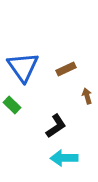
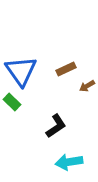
blue triangle: moved 2 px left, 4 px down
brown arrow: moved 10 px up; rotated 105 degrees counterclockwise
green rectangle: moved 3 px up
cyan arrow: moved 5 px right, 4 px down; rotated 8 degrees counterclockwise
